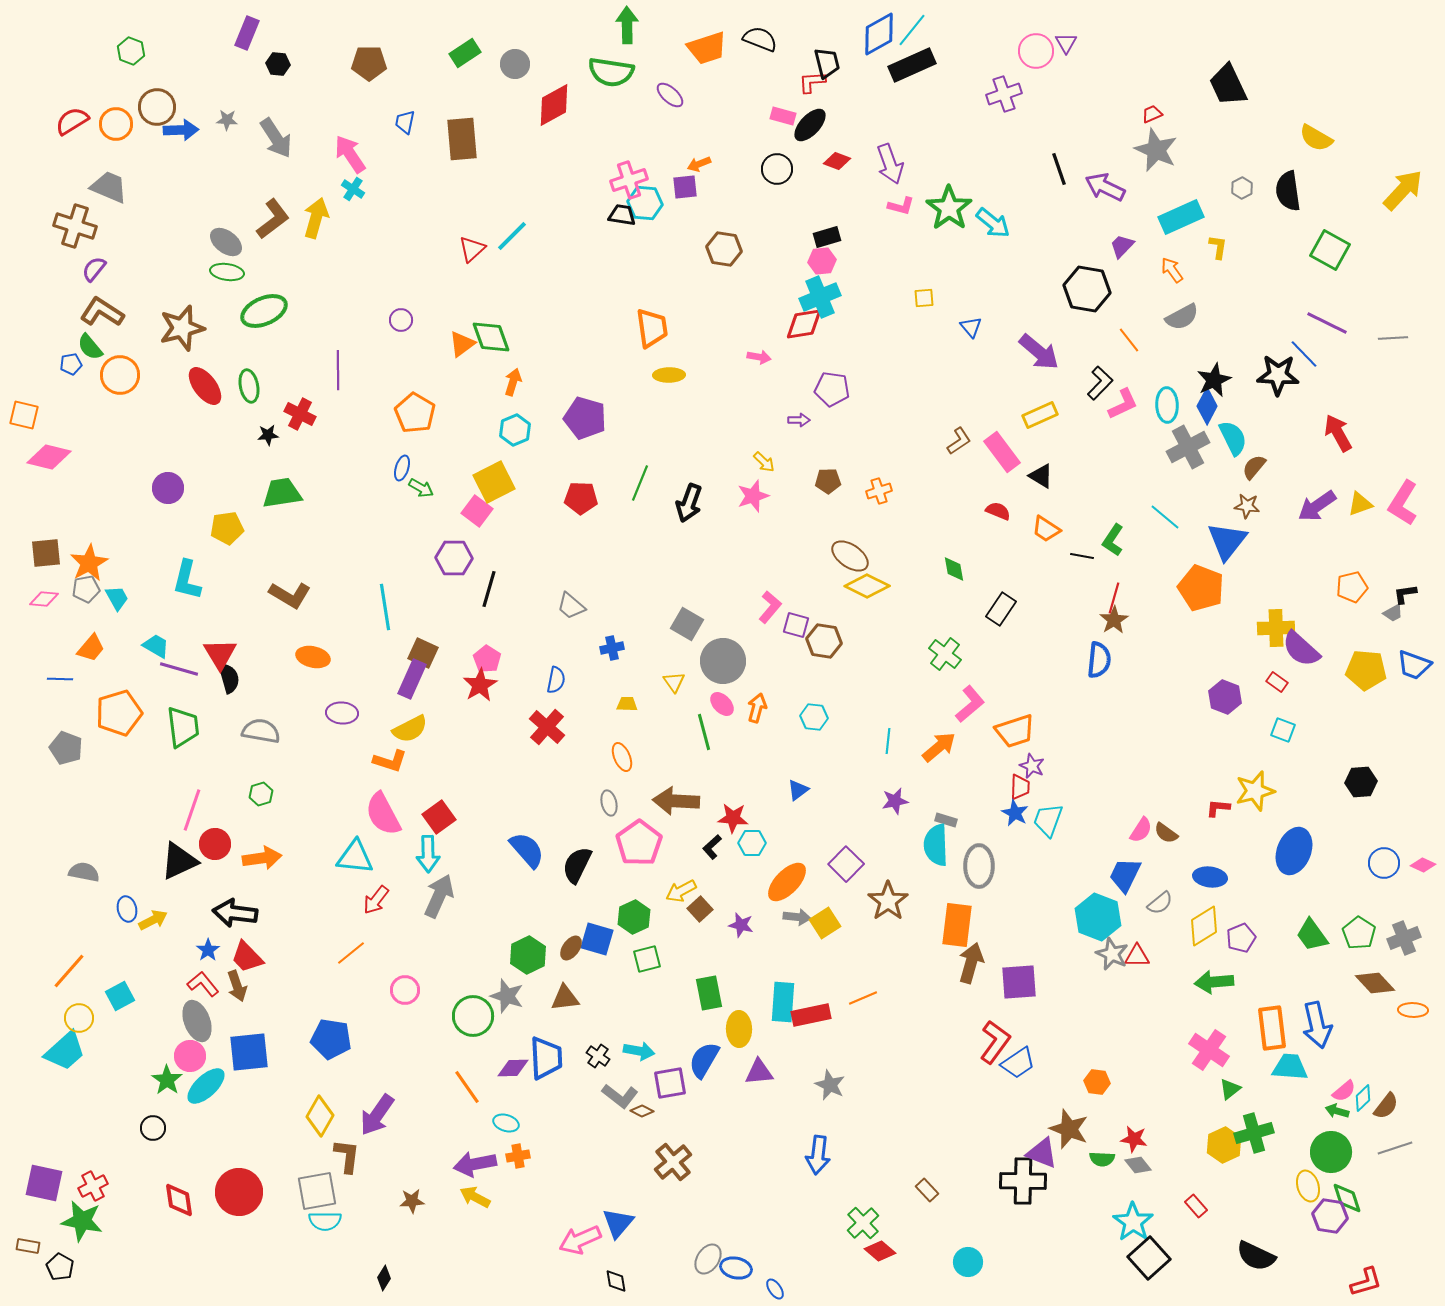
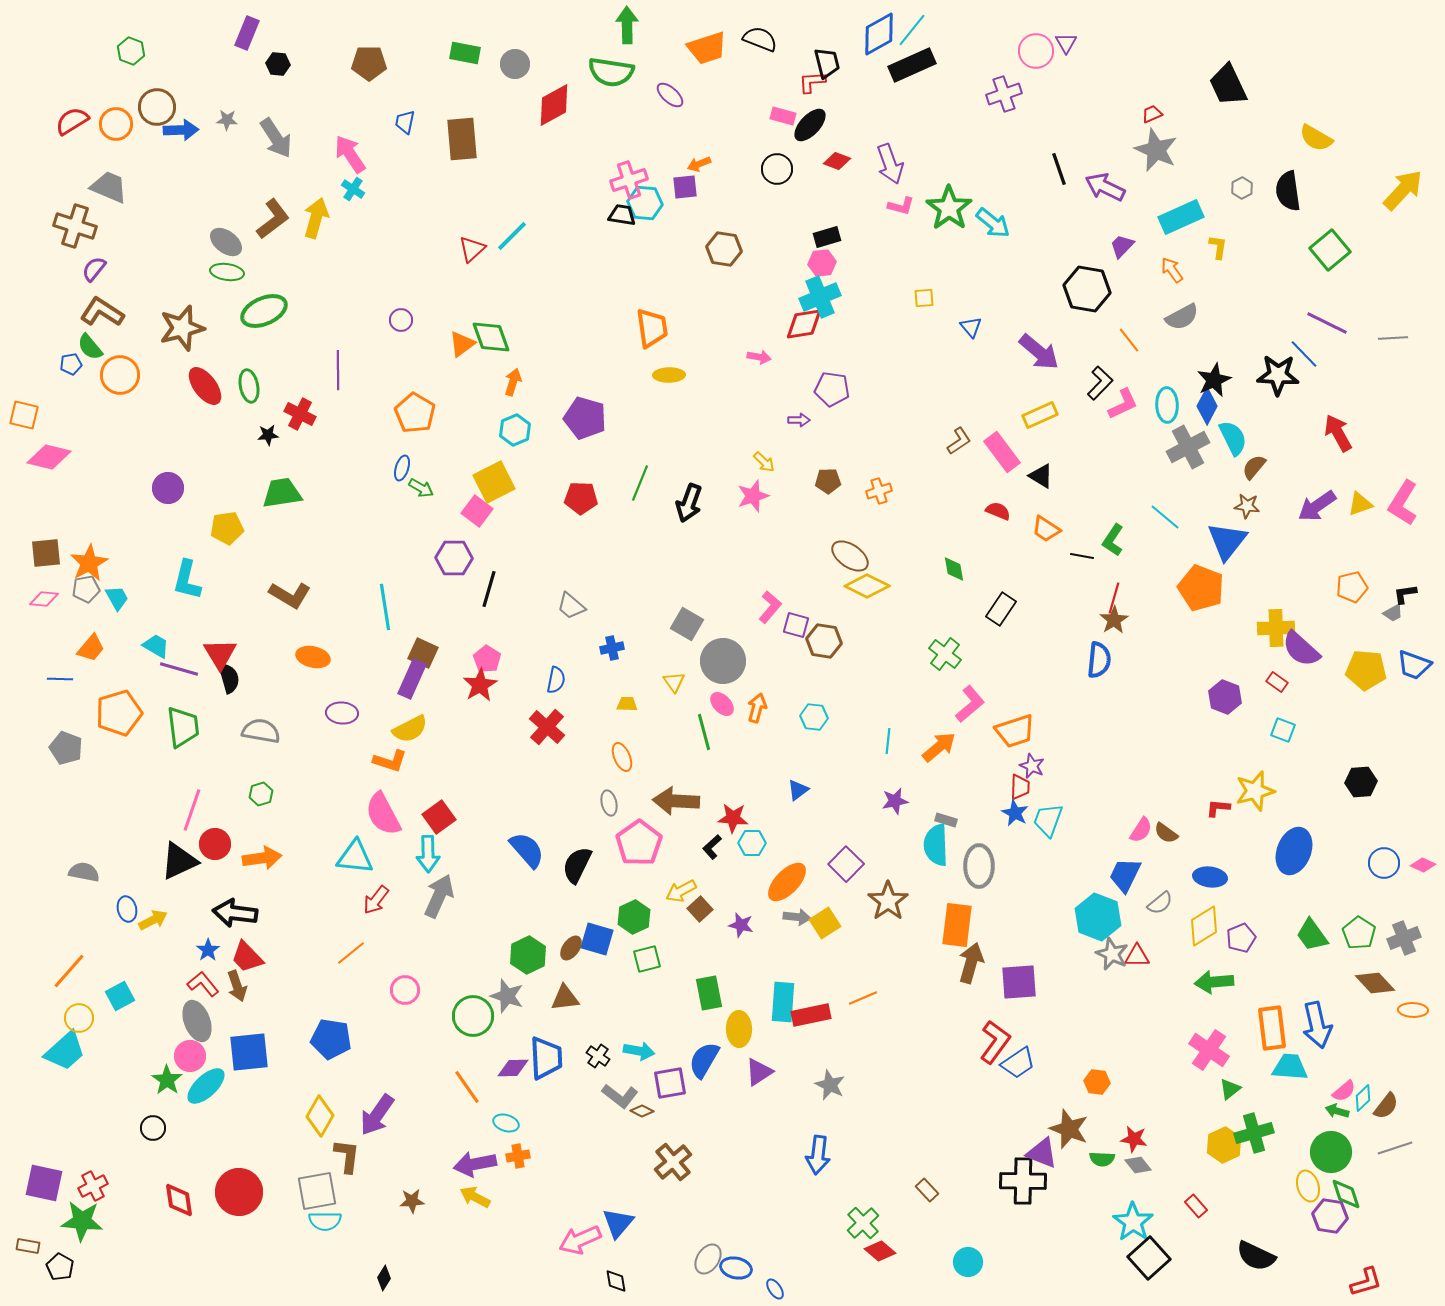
green rectangle at (465, 53): rotated 44 degrees clockwise
green square at (1330, 250): rotated 21 degrees clockwise
pink hexagon at (822, 261): moved 2 px down
purple triangle at (759, 1072): rotated 28 degrees counterclockwise
green diamond at (1347, 1198): moved 1 px left, 4 px up
green star at (82, 1221): rotated 6 degrees counterclockwise
